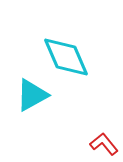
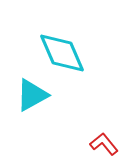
cyan diamond: moved 4 px left, 4 px up
